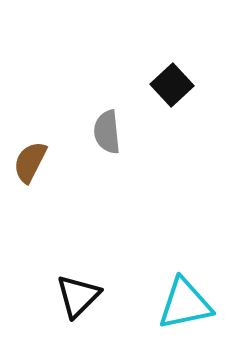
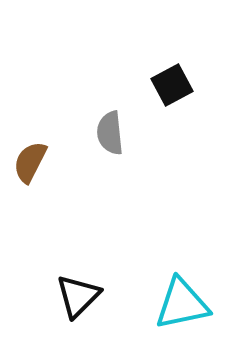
black square: rotated 15 degrees clockwise
gray semicircle: moved 3 px right, 1 px down
cyan triangle: moved 3 px left
